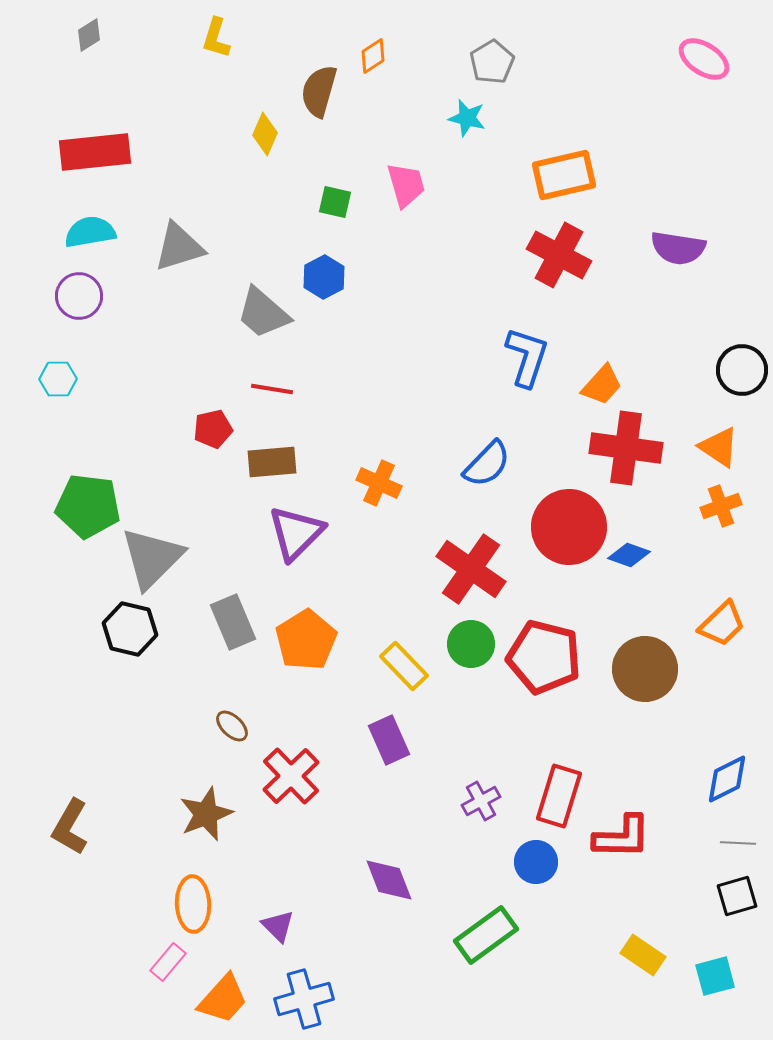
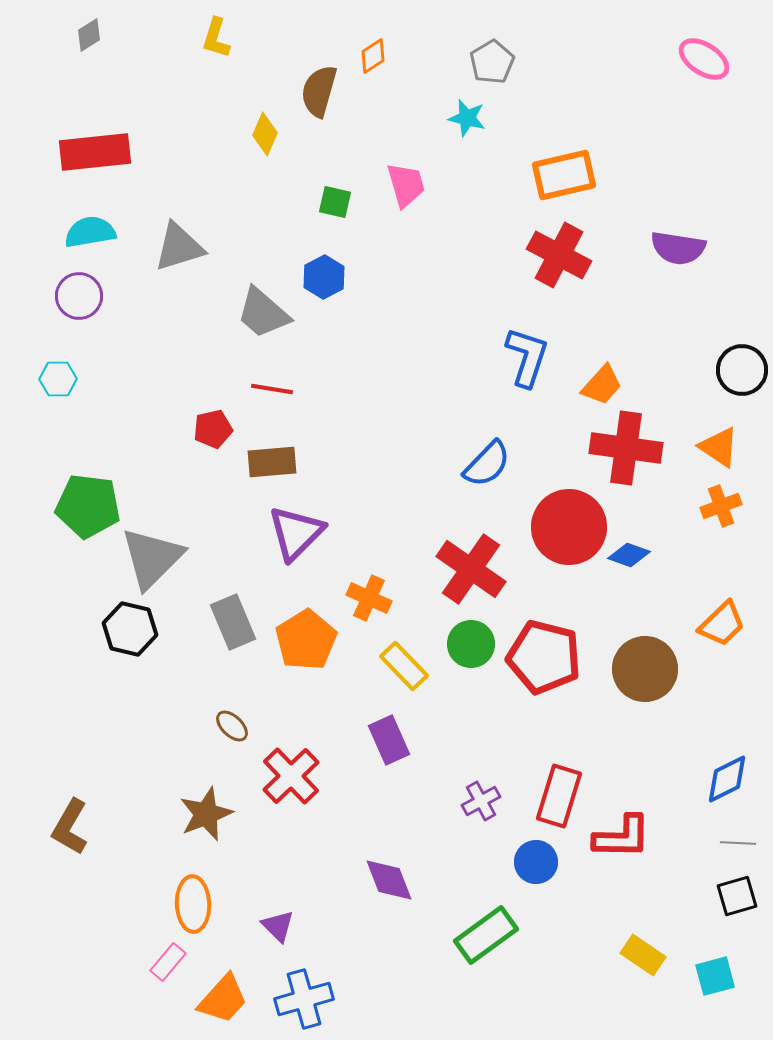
orange cross at (379, 483): moved 10 px left, 115 px down
